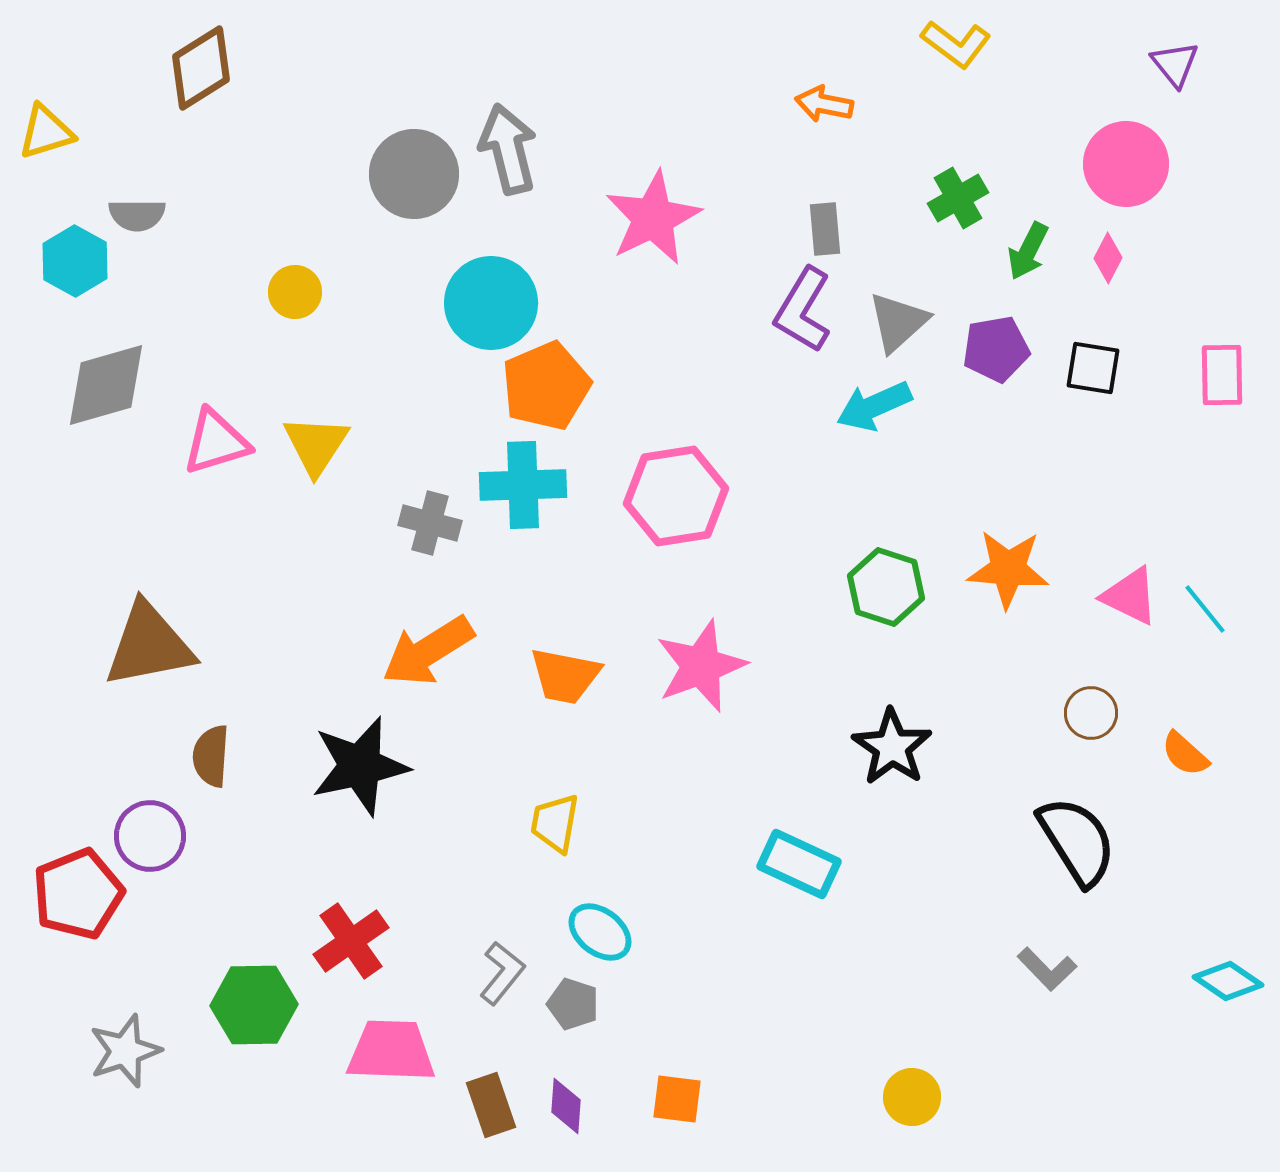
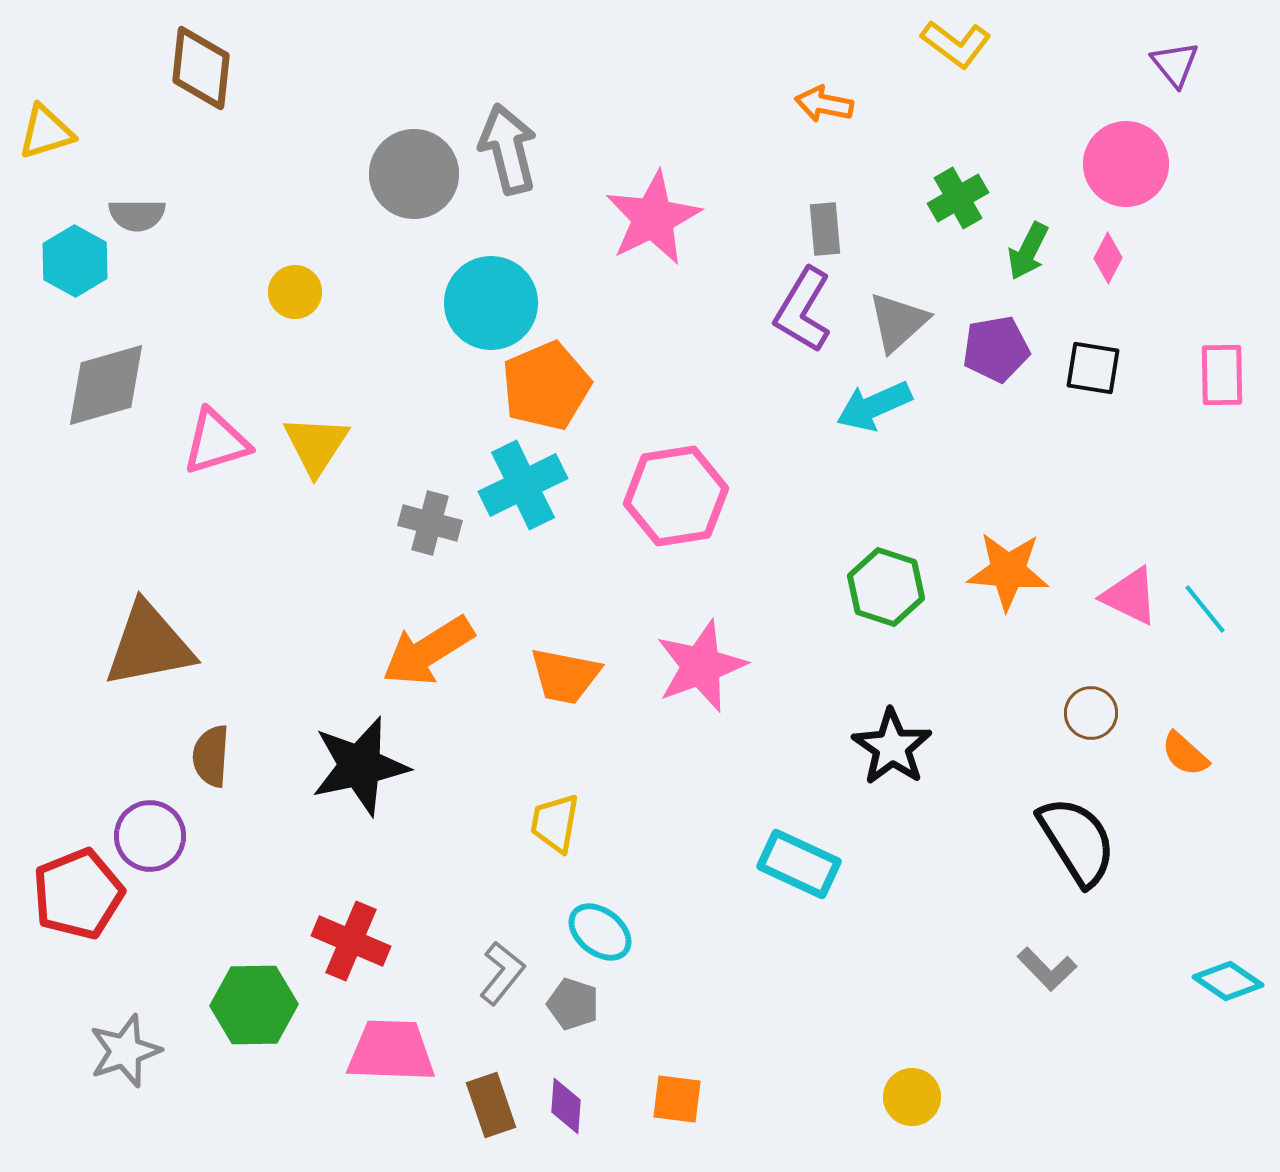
brown diamond at (201, 68): rotated 52 degrees counterclockwise
cyan cross at (523, 485): rotated 24 degrees counterclockwise
orange star at (1008, 569): moved 2 px down
red cross at (351, 941): rotated 32 degrees counterclockwise
